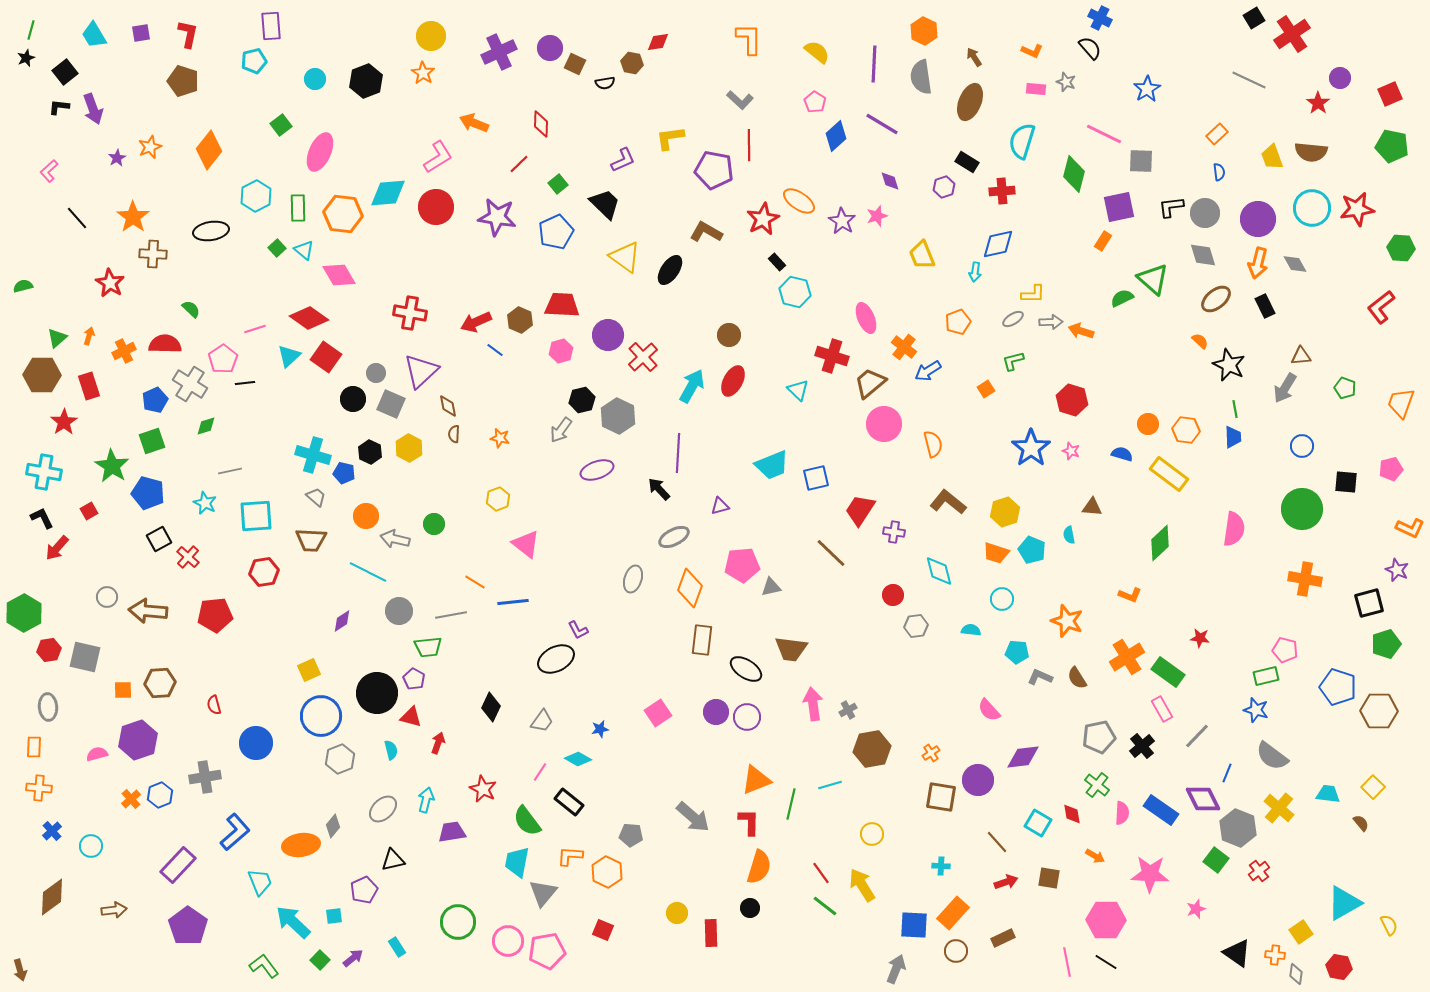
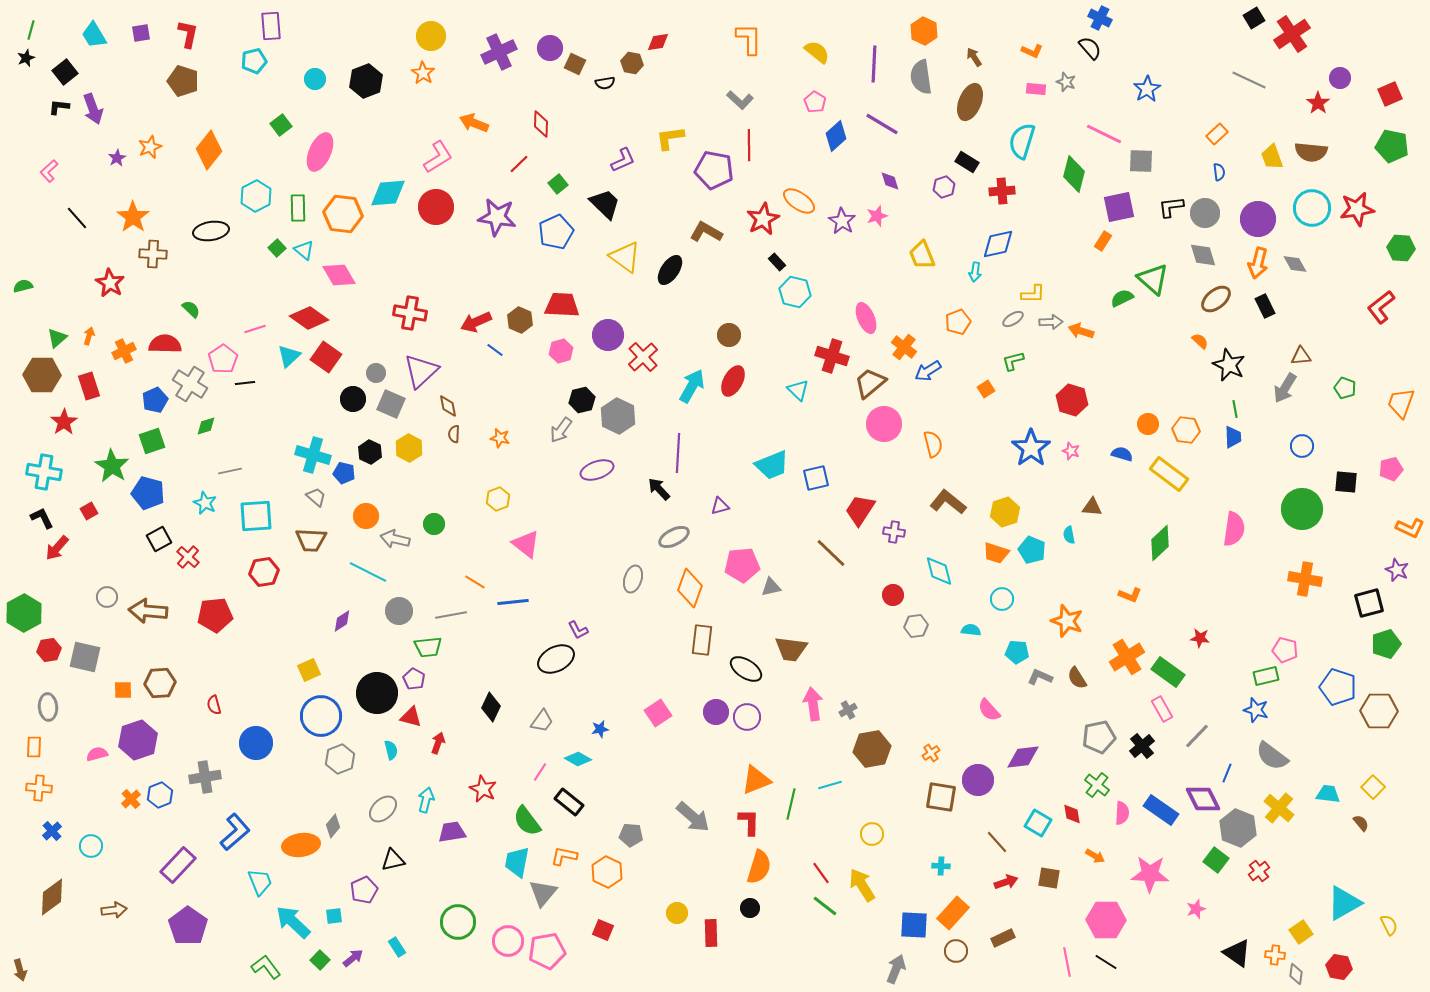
orange L-shape at (570, 856): moved 6 px left; rotated 8 degrees clockwise
green L-shape at (264, 966): moved 2 px right, 1 px down
